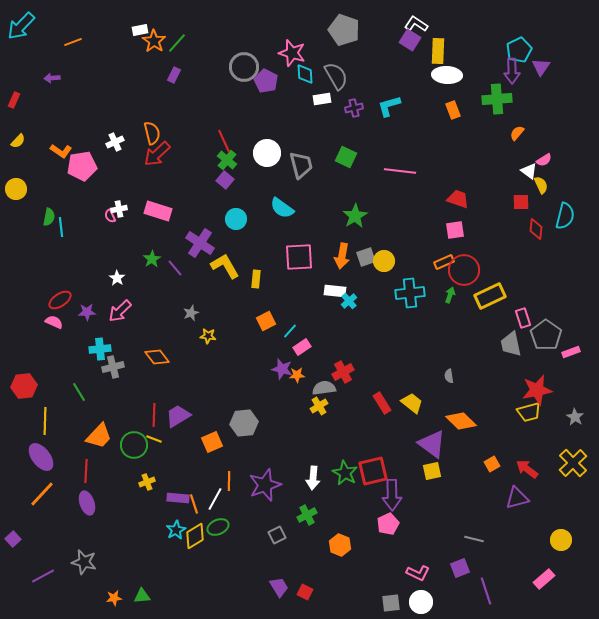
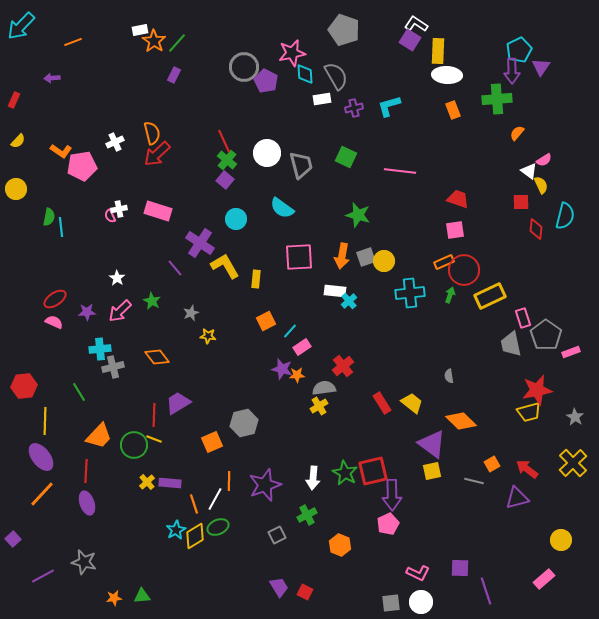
pink star at (292, 53): rotated 28 degrees counterclockwise
green star at (355, 216): moved 3 px right, 1 px up; rotated 25 degrees counterclockwise
green star at (152, 259): moved 42 px down; rotated 12 degrees counterclockwise
red ellipse at (60, 300): moved 5 px left, 1 px up
red cross at (343, 372): moved 6 px up; rotated 10 degrees counterclockwise
purple trapezoid at (178, 416): moved 13 px up
gray hexagon at (244, 423): rotated 8 degrees counterclockwise
yellow cross at (147, 482): rotated 21 degrees counterclockwise
purple rectangle at (178, 498): moved 8 px left, 15 px up
gray line at (474, 539): moved 58 px up
purple square at (460, 568): rotated 24 degrees clockwise
